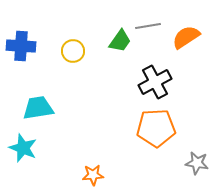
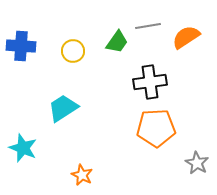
green trapezoid: moved 3 px left, 1 px down
black cross: moved 5 px left; rotated 20 degrees clockwise
cyan trapezoid: moved 25 px right; rotated 24 degrees counterclockwise
gray star: rotated 20 degrees clockwise
orange star: moved 11 px left; rotated 30 degrees clockwise
